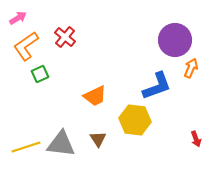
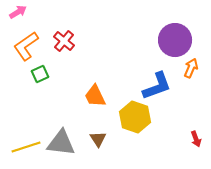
pink arrow: moved 6 px up
red cross: moved 1 px left, 4 px down
orange trapezoid: rotated 90 degrees clockwise
yellow hexagon: moved 3 px up; rotated 12 degrees clockwise
gray triangle: moved 1 px up
